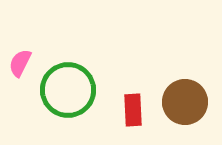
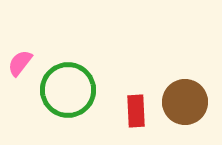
pink semicircle: rotated 12 degrees clockwise
red rectangle: moved 3 px right, 1 px down
